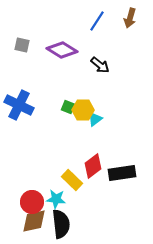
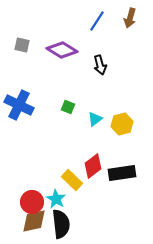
black arrow: rotated 36 degrees clockwise
yellow hexagon: moved 39 px right, 14 px down; rotated 15 degrees counterclockwise
cyan star: rotated 24 degrees clockwise
